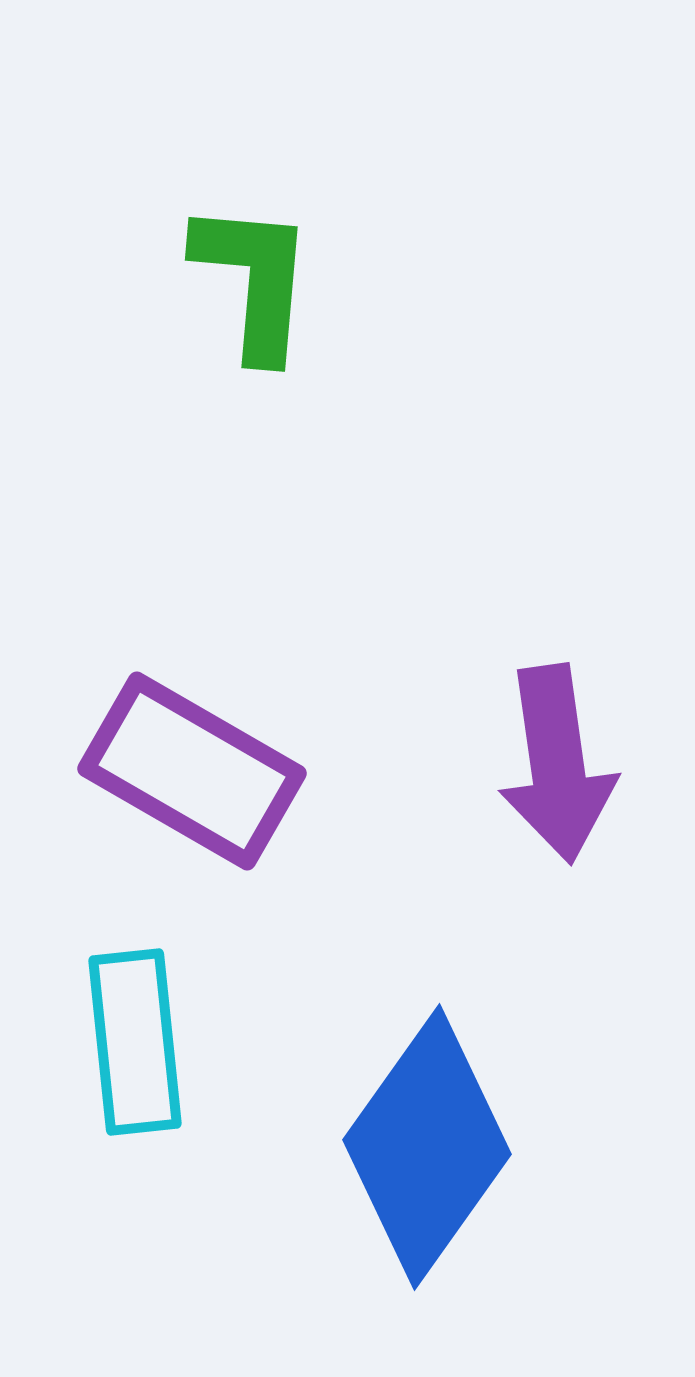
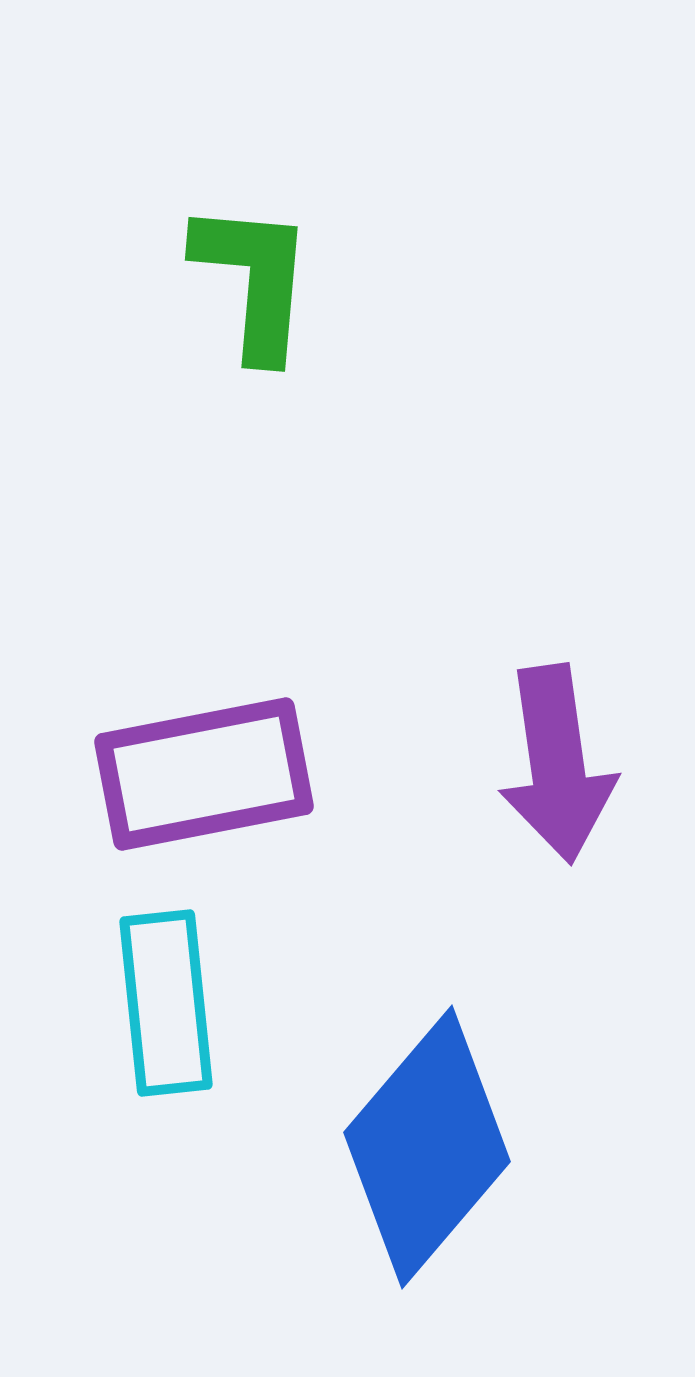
purple rectangle: moved 12 px right, 3 px down; rotated 41 degrees counterclockwise
cyan rectangle: moved 31 px right, 39 px up
blue diamond: rotated 5 degrees clockwise
